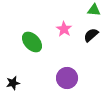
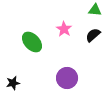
green triangle: moved 1 px right
black semicircle: moved 2 px right
